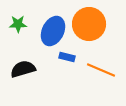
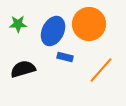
blue rectangle: moved 2 px left
orange line: rotated 72 degrees counterclockwise
